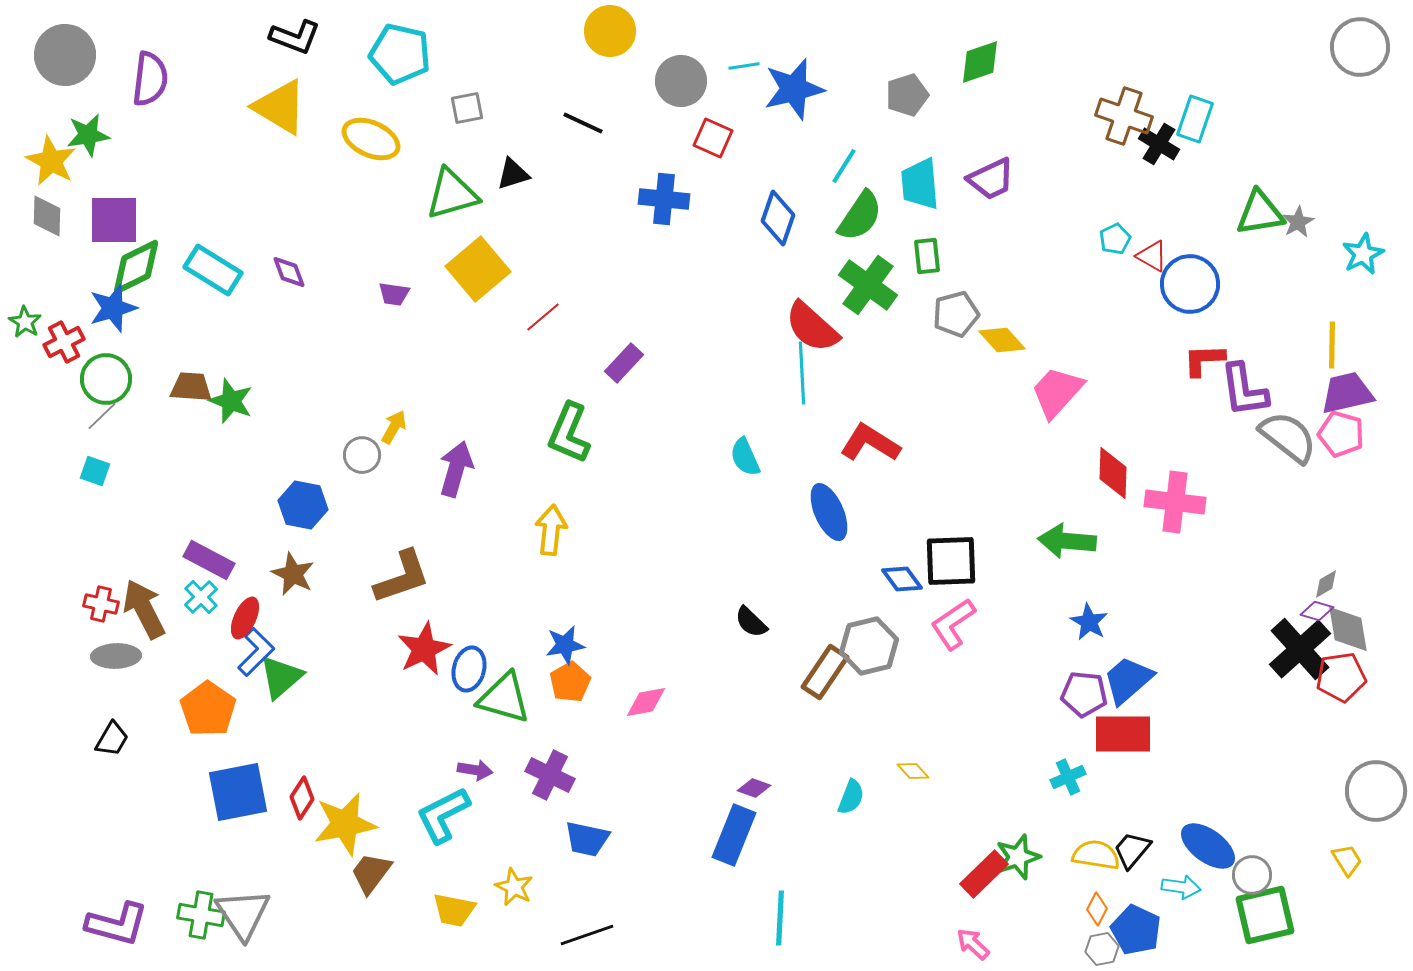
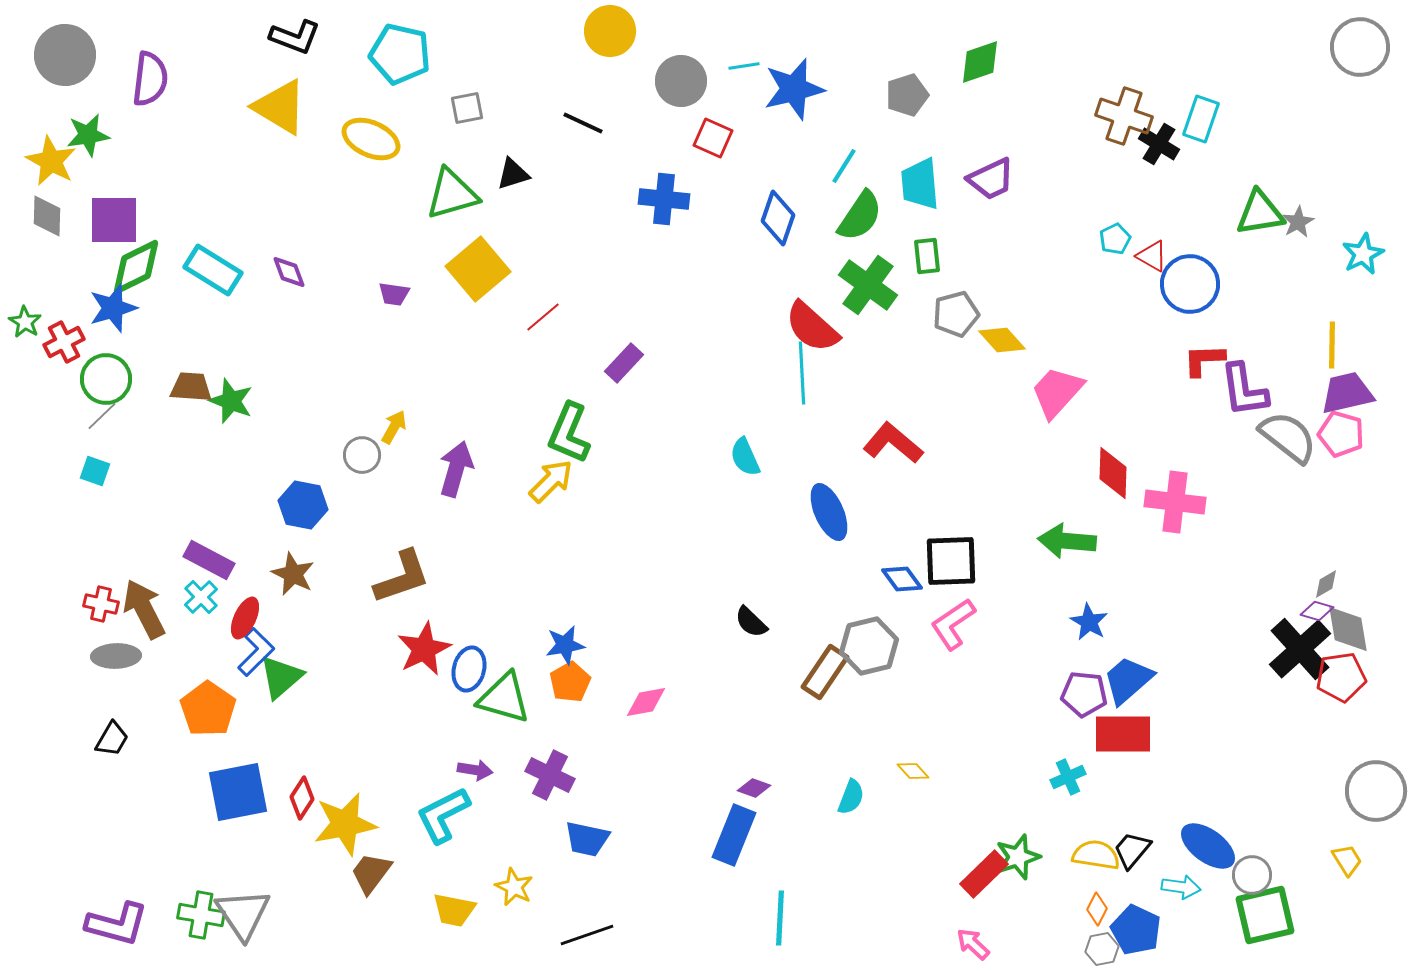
cyan rectangle at (1195, 119): moved 6 px right
red L-shape at (870, 443): moved 23 px right; rotated 8 degrees clockwise
yellow arrow at (551, 530): moved 49 px up; rotated 39 degrees clockwise
